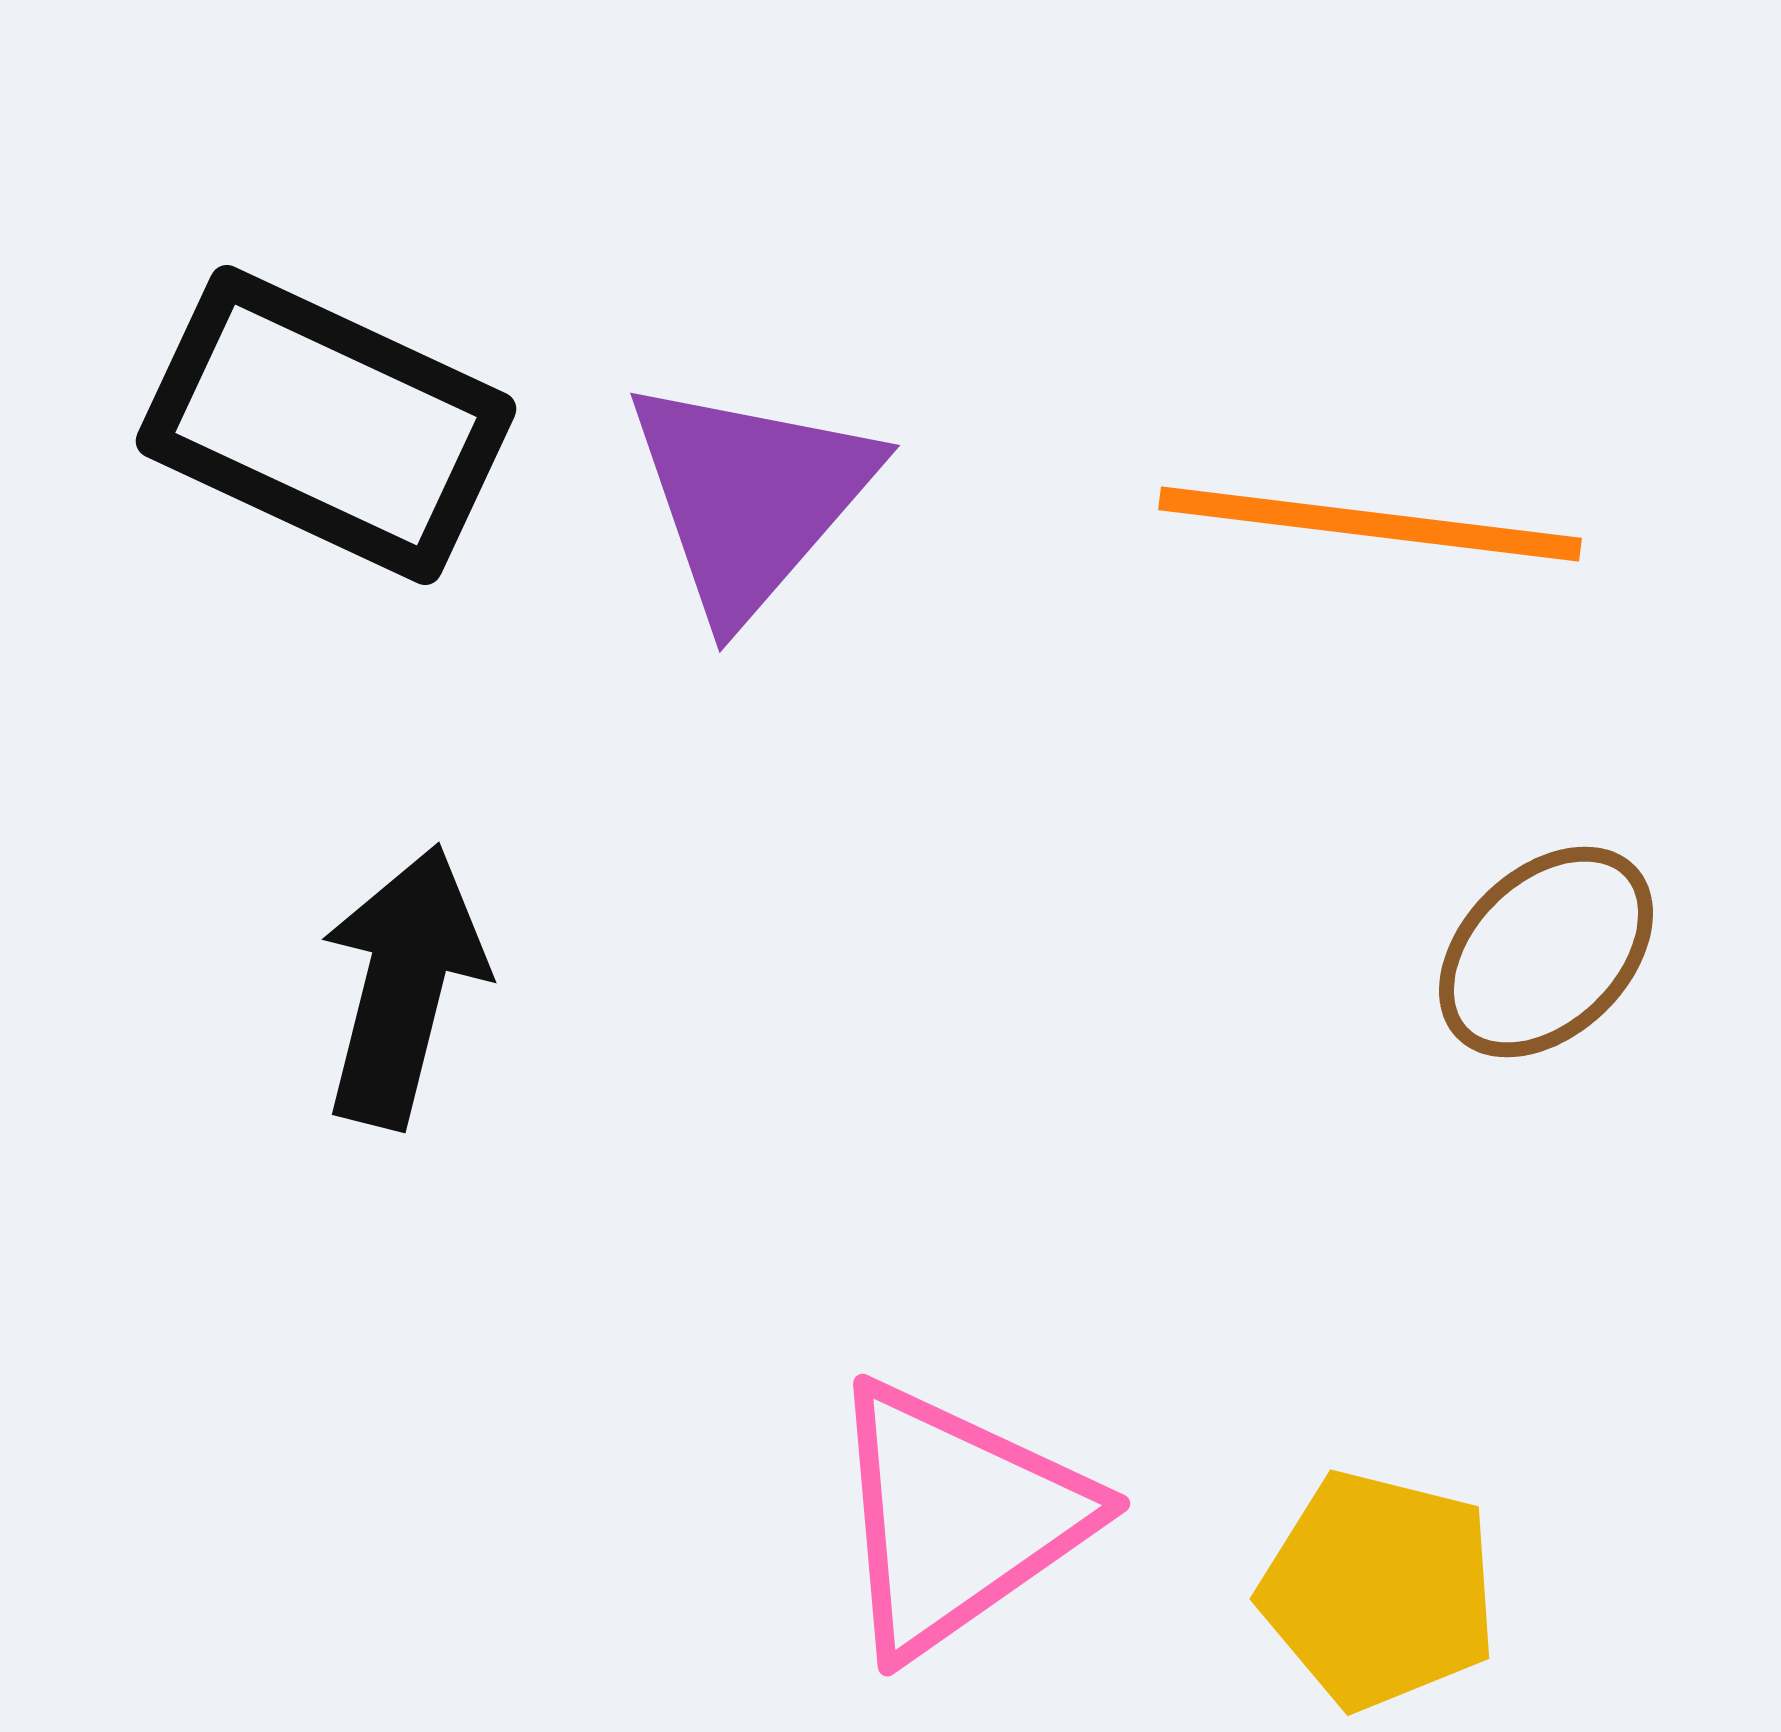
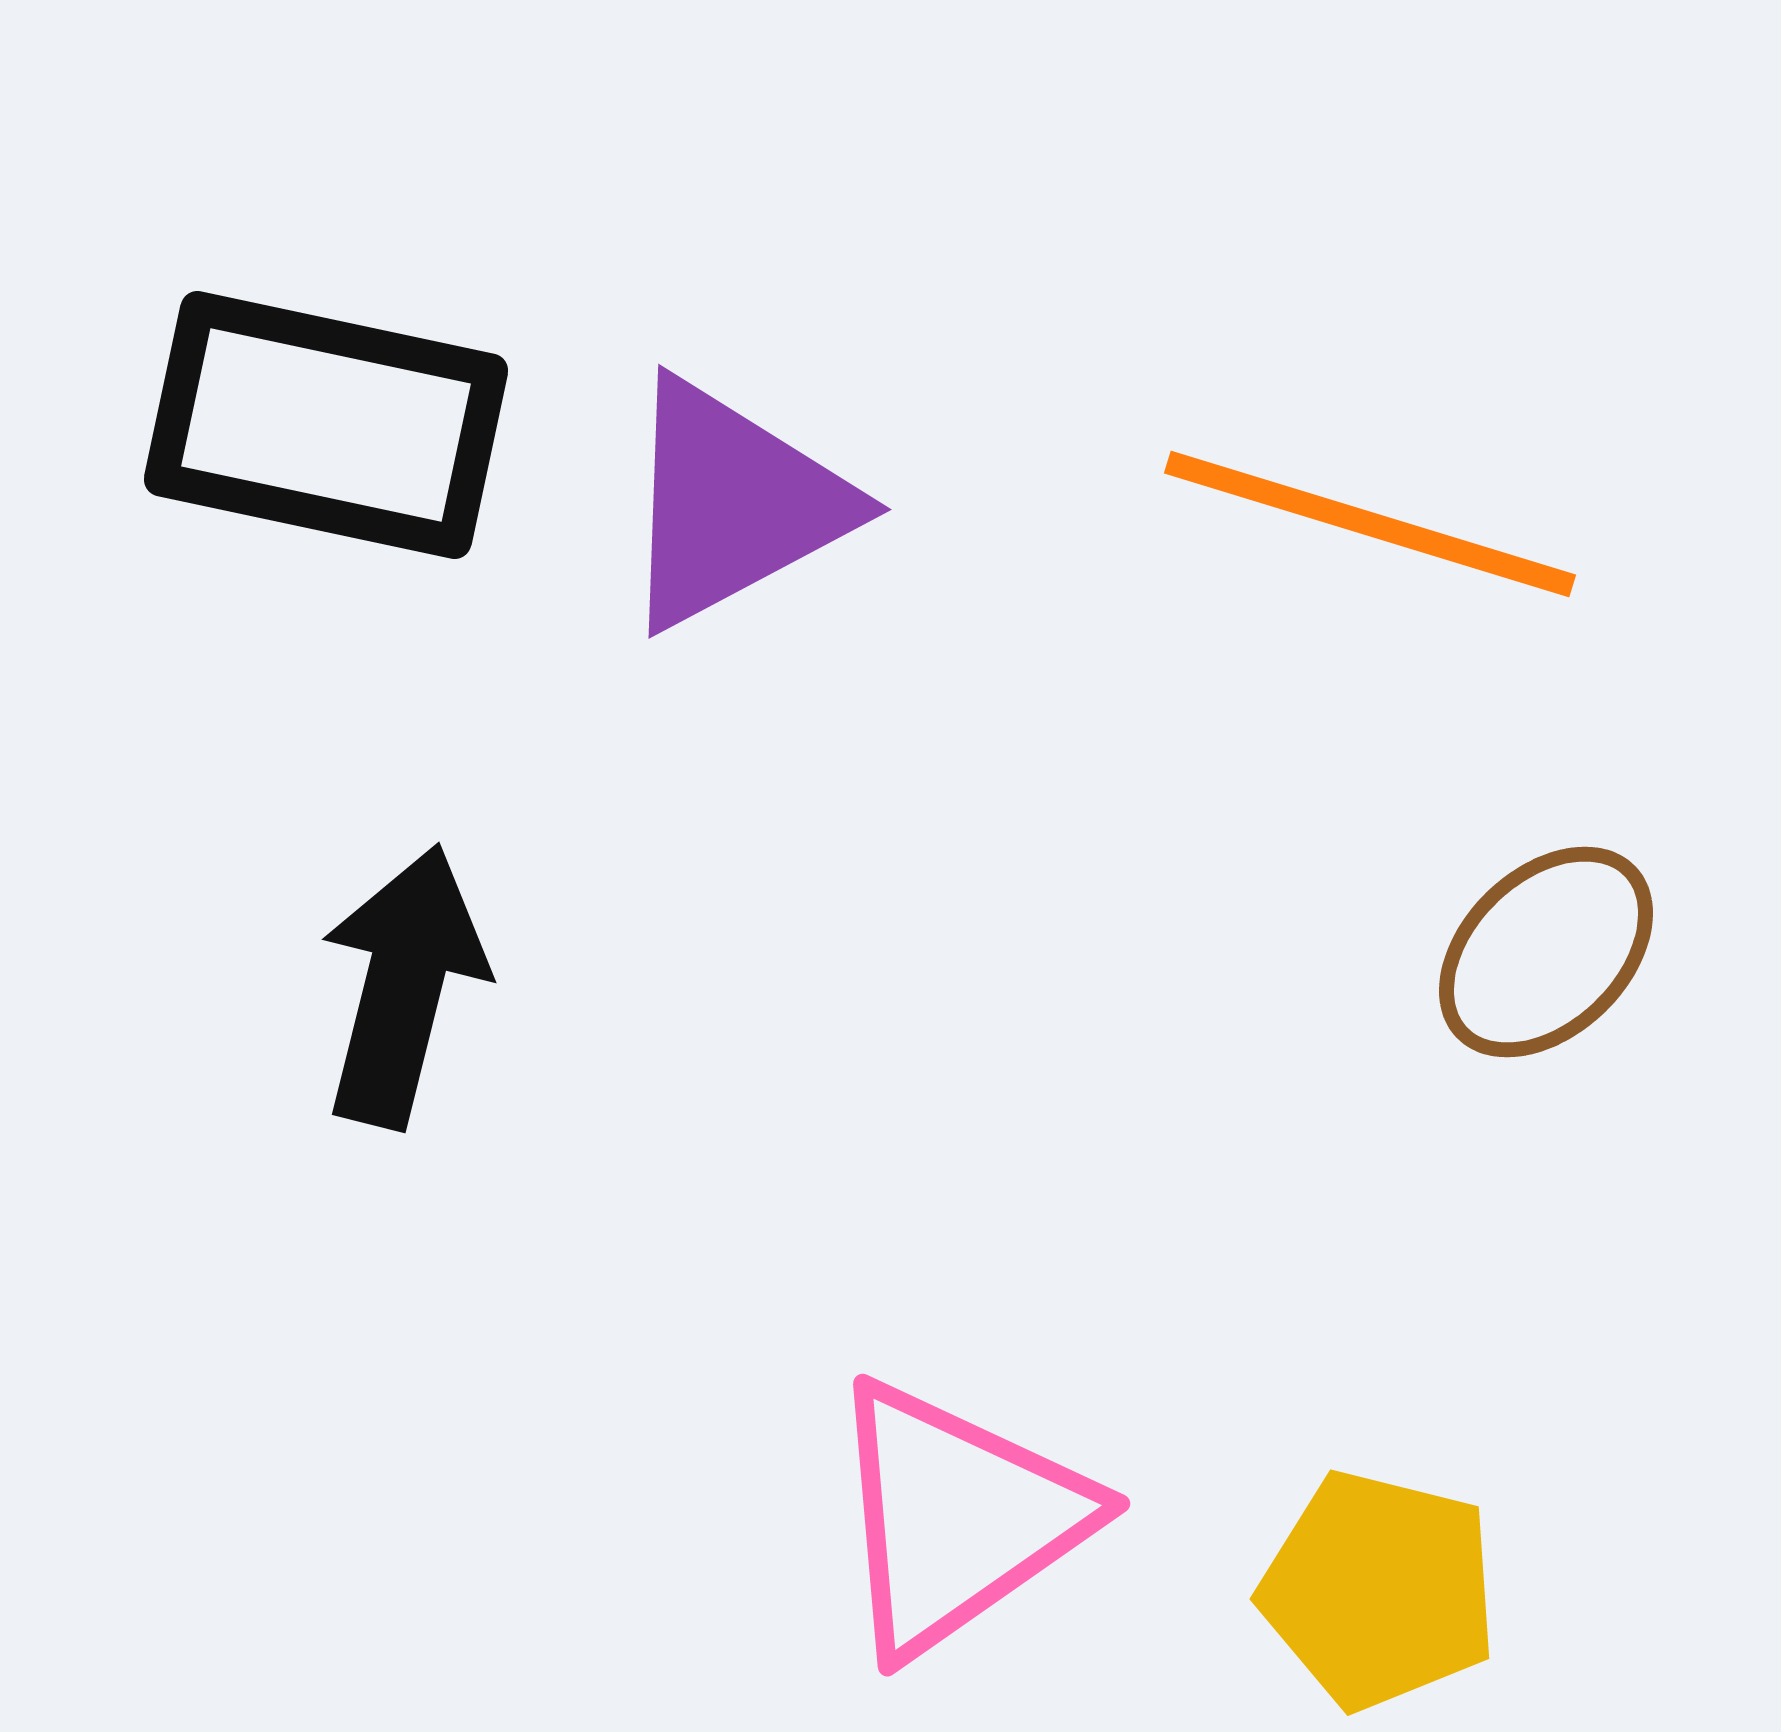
black rectangle: rotated 13 degrees counterclockwise
purple triangle: moved 17 px left, 7 px down; rotated 21 degrees clockwise
orange line: rotated 10 degrees clockwise
